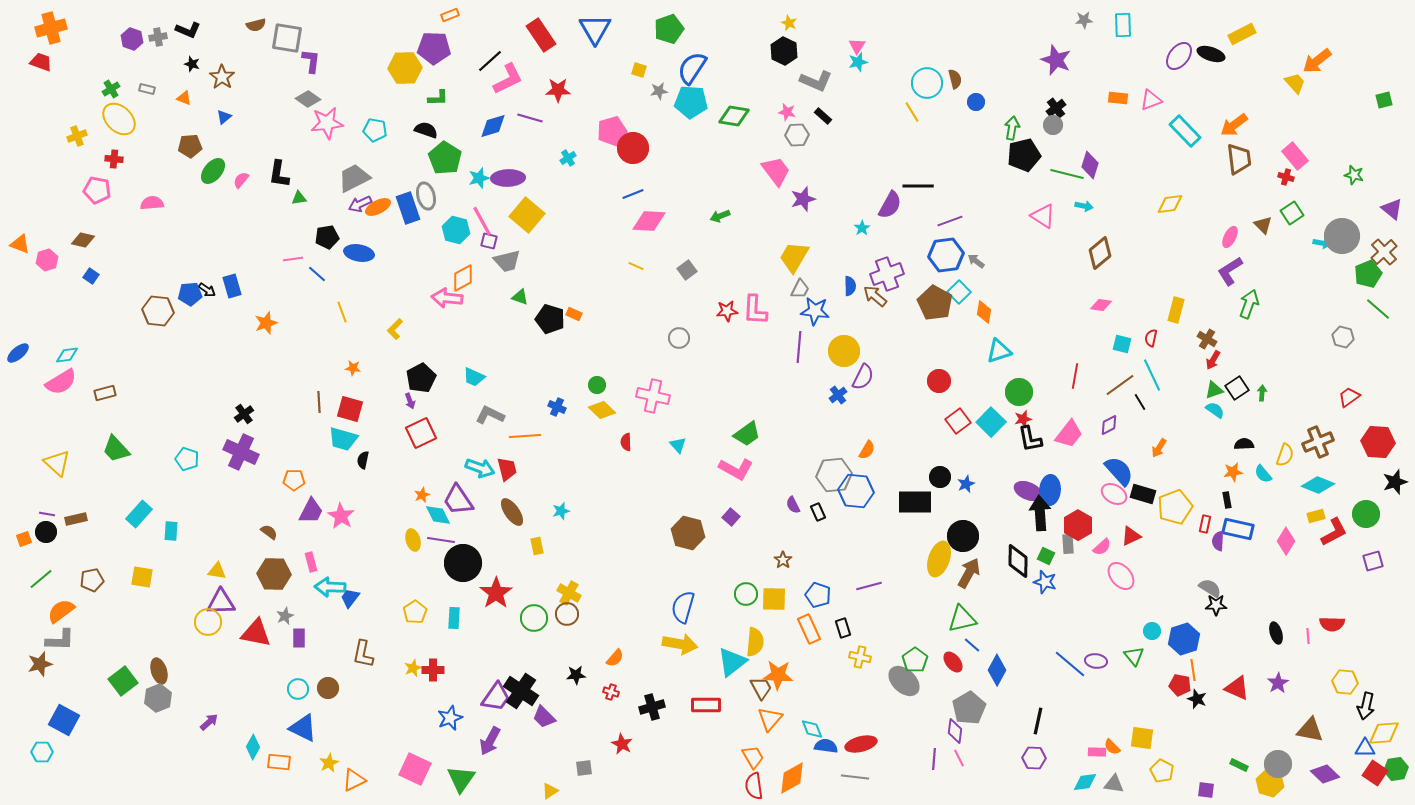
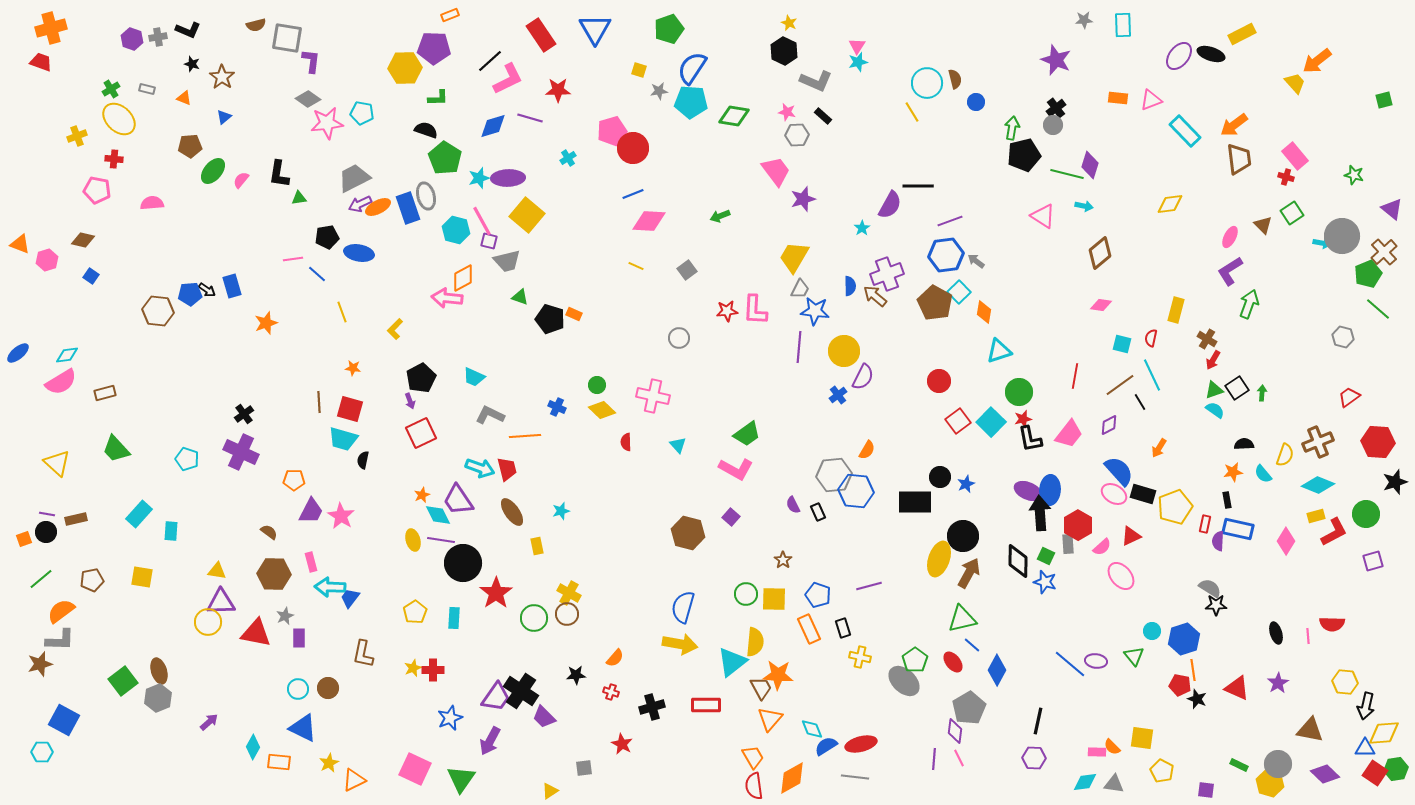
cyan pentagon at (375, 130): moved 13 px left, 17 px up
blue semicircle at (826, 746): rotated 40 degrees counterclockwise
